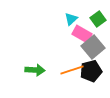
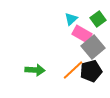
orange line: moved 1 px right; rotated 25 degrees counterclockwise
